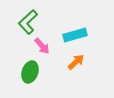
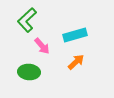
green L-shape: moved 1 px left, 2 px up
green ellipse: moved 1 px left; rotated 75 degrees clockwise
